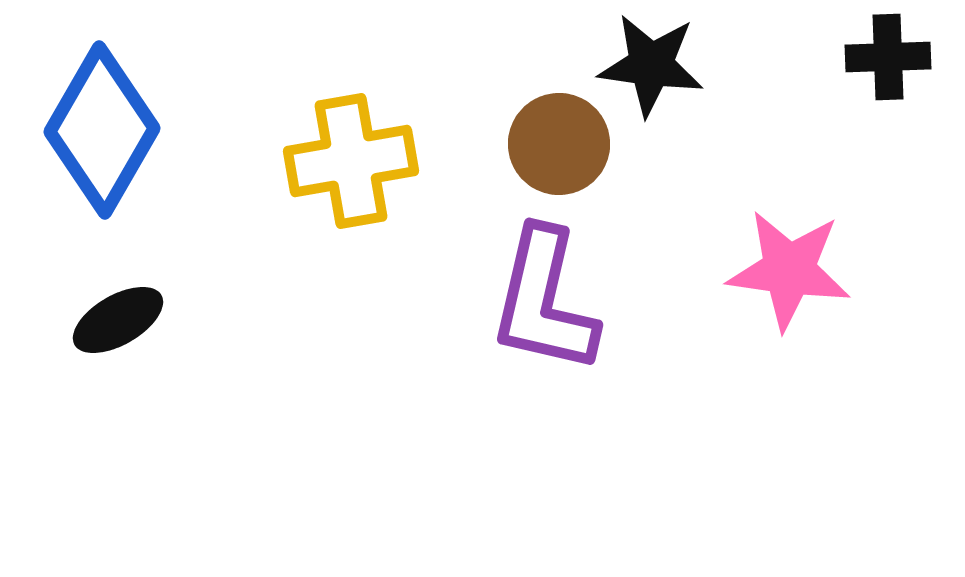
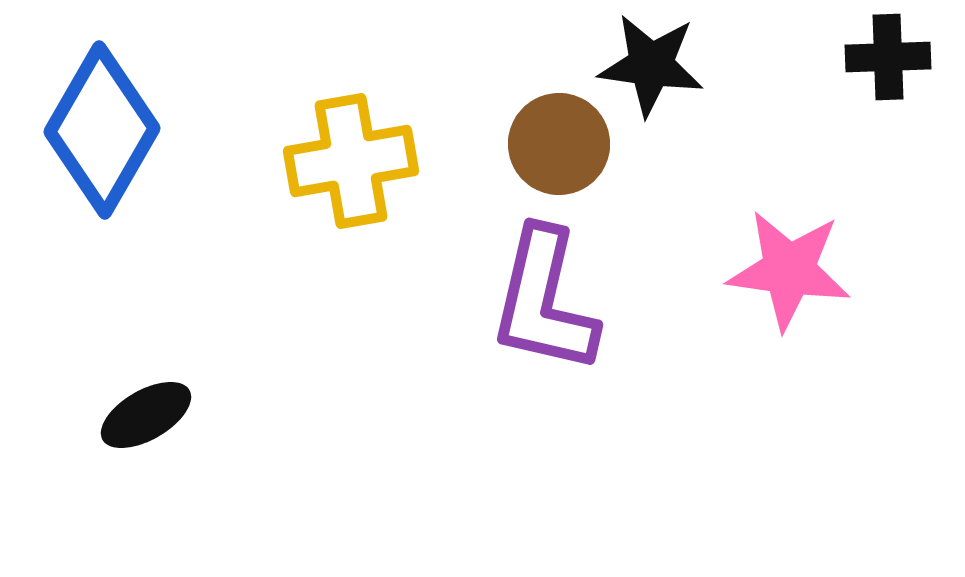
black ellipse: moved 28 px right, 95 px down
